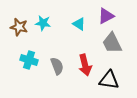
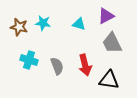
cyan triangle: rotated 16 degrees counterclockwise
